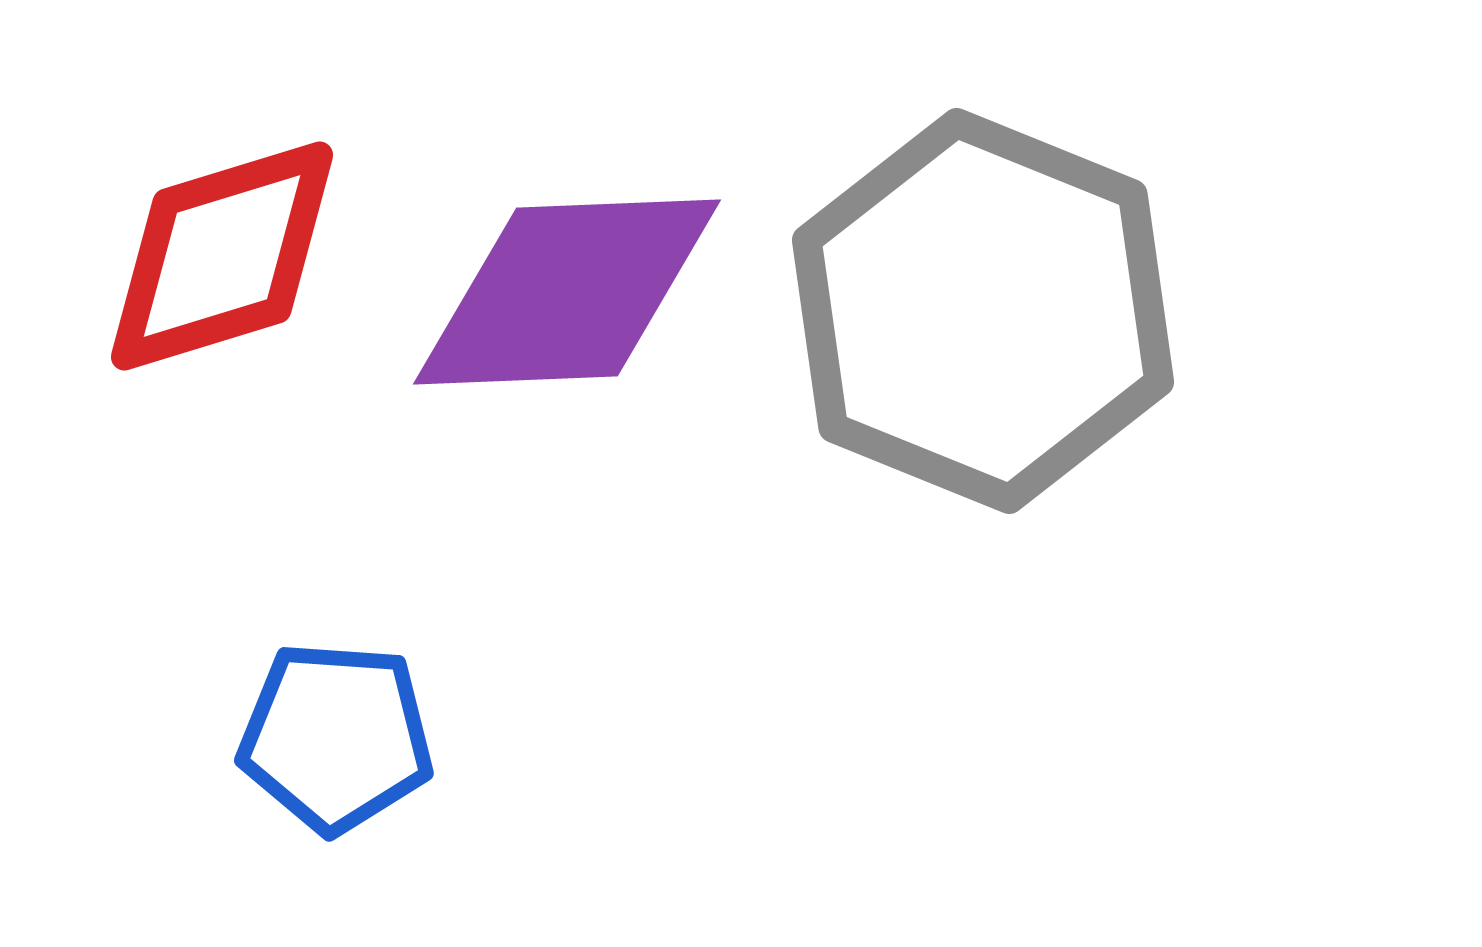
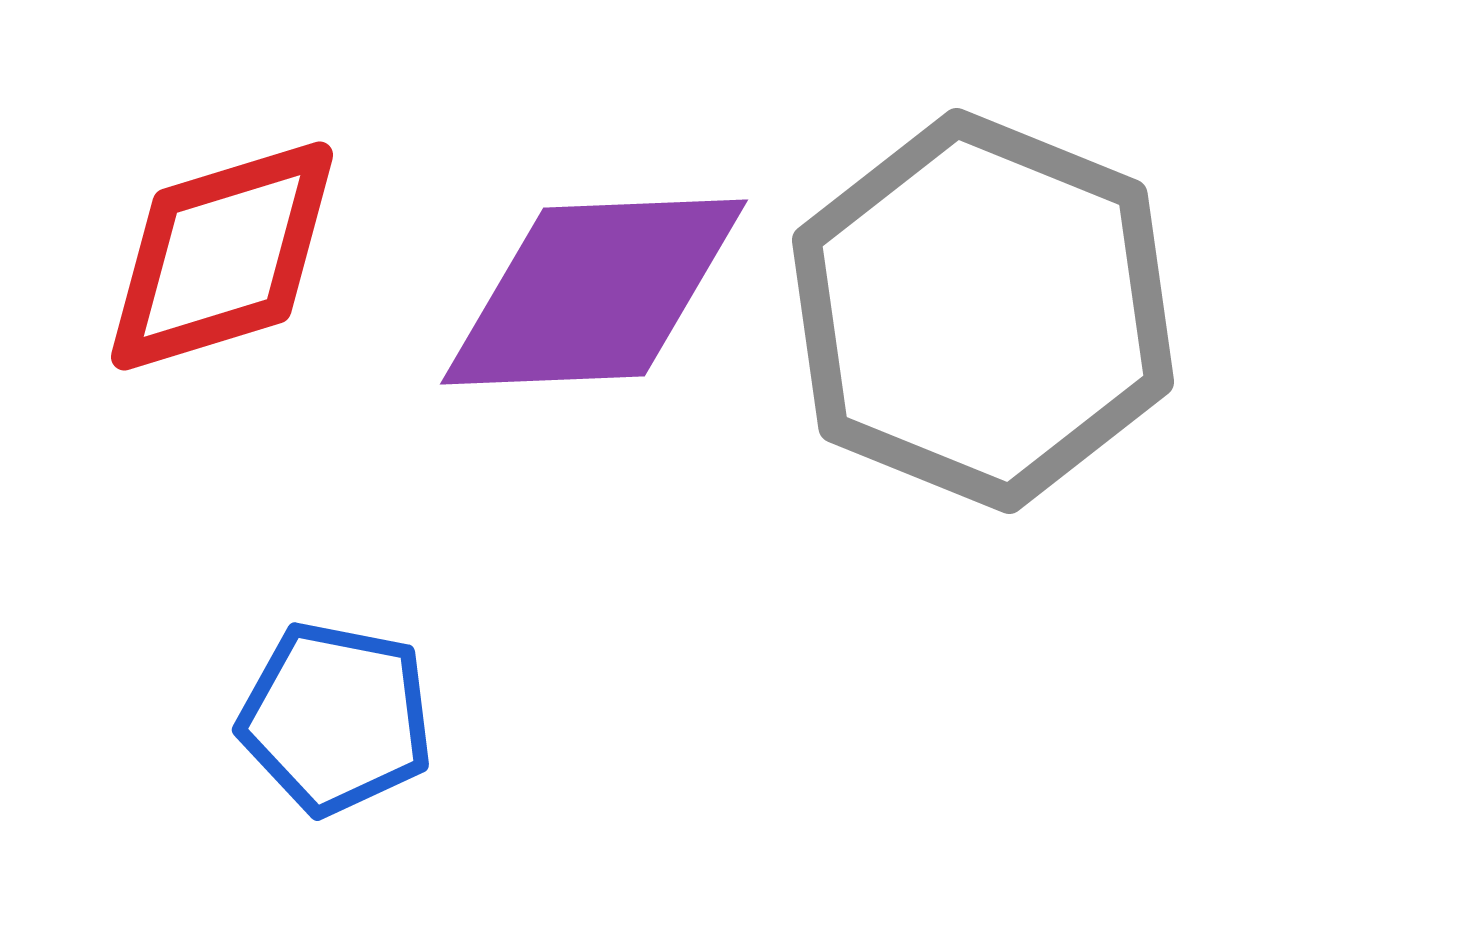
purple diamond: moved 27 px right
blue pentagon: moved 19 px up; rotated 7 degrees clockwise
